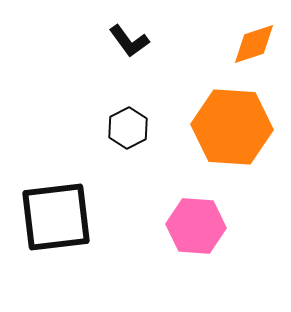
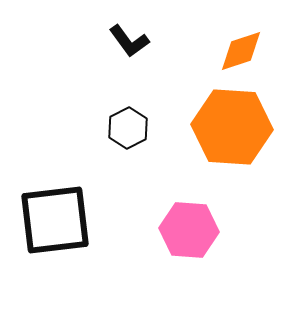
orange diamond: moved 13 px left, 7 px down
black square: moved 1 px left, 3 px down
pink hexagon: moved 7 px left, 4 px down
